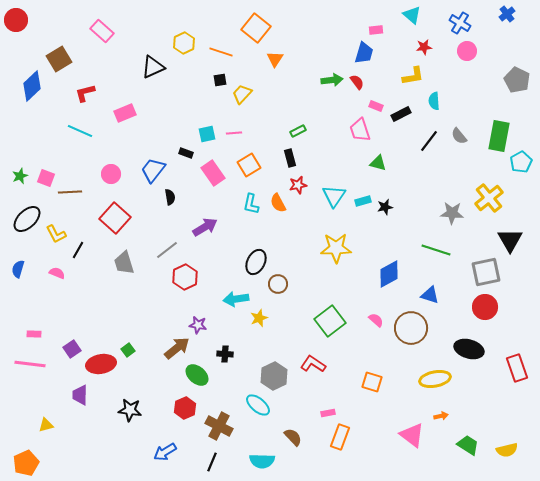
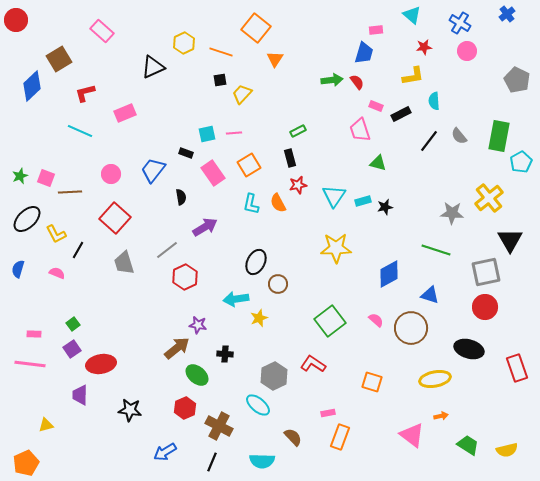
black semicircle at (170, 197): moved 11 px right
green square at (128, 350): moved 55 px left, 26 px up
